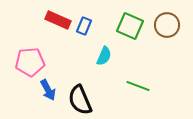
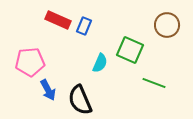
green square: moved 24 px down
cyan semicircle: moved 4 px left, 7 px down
green line: moved 16 px right, 3 px up
